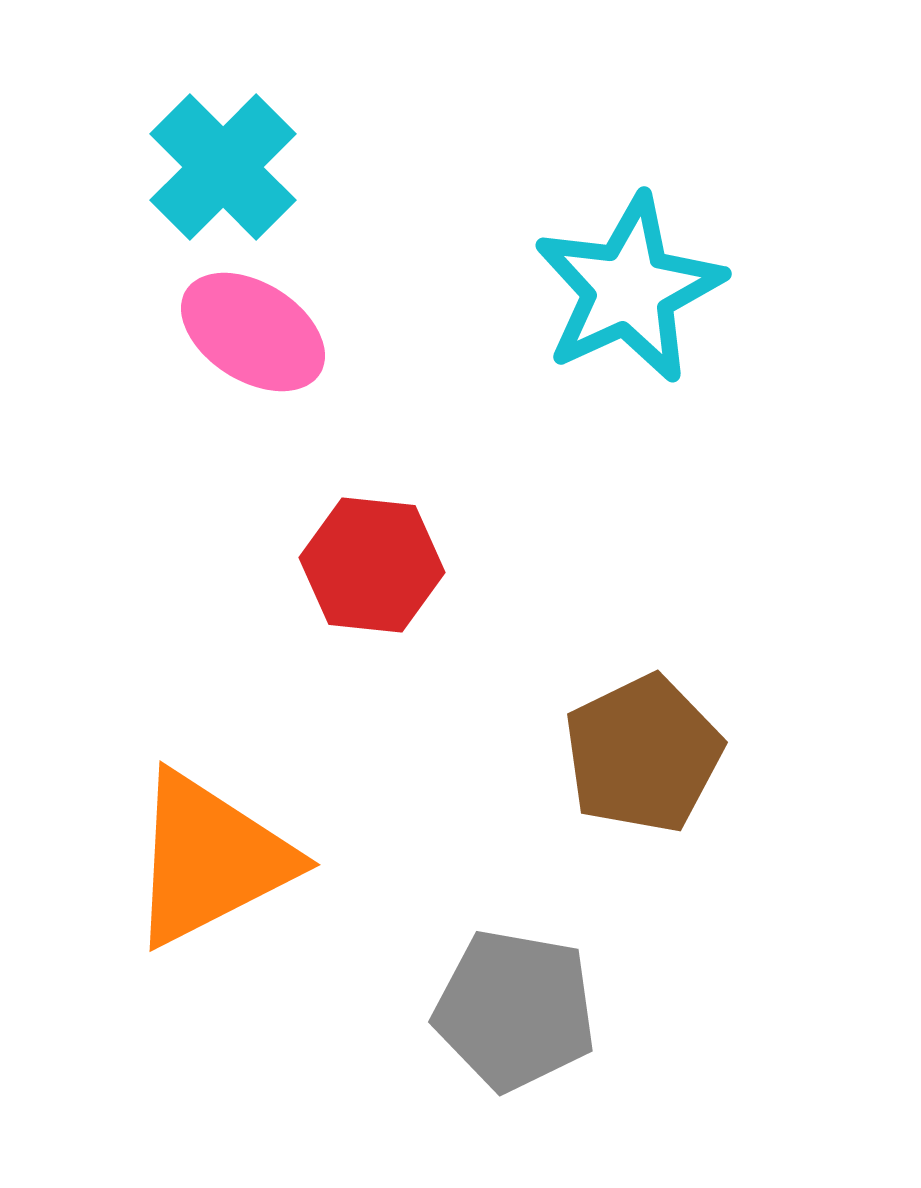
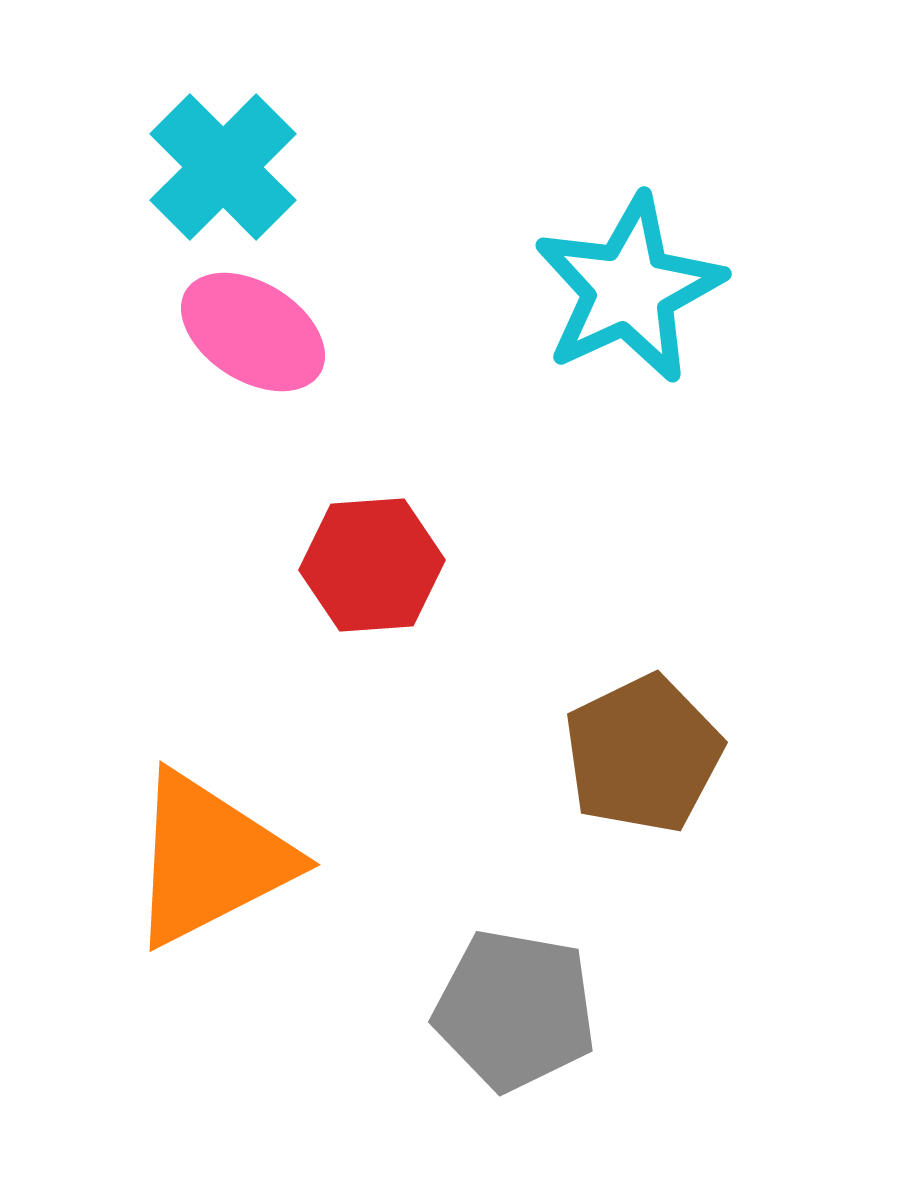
red hexagon: rotated 10 degrees counterclockwise
